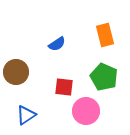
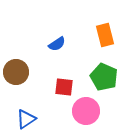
blue triangle: moved 4 px down
